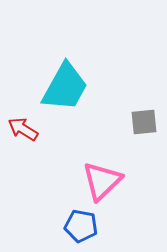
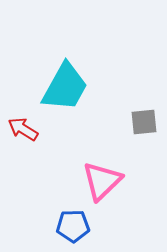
blue pentagon: moved 8 px left; rotated 12 degrees counterclockwise
